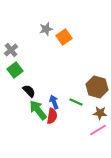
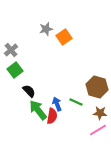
blue arrow: moved 3 px right, 2 px down
